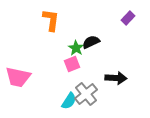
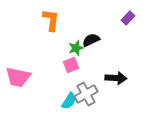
black semicircle: moved 2 px up
green star: rotated 21 degrees clockwise
pink square: moved 1 px left, 1 px down
gray cross: rotated 10 degrees clockwise
